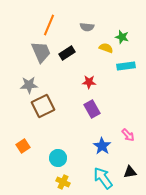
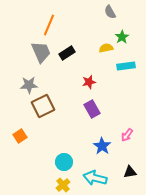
gray semicircle: moved 23 px right, 15 px up; rotated 56 degrees clockwise
green star: rotated 24 degrees clockwise
yellow semicircle: rotated 32 degrees counterclockwise
red star: rotated 16 degrees counterclockwise
pink arrow: moved 1 px left; rotated 80 degrees clockwise
orange square: moved 3 px left, 10 px up
cyan circle: moved 6 px right, 4 px down
cyan arrow: moved 8 px left; rotated 40 degrees counterclockwise
yellow cross: moved 3 px down; rotated 24 degrees clockwise
